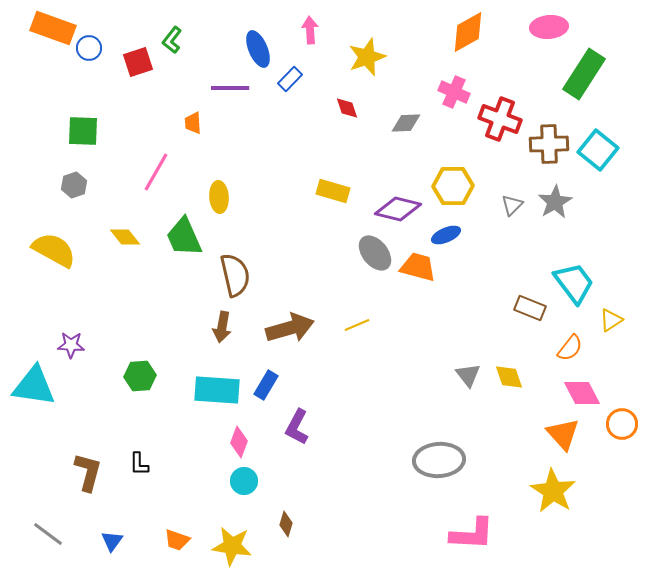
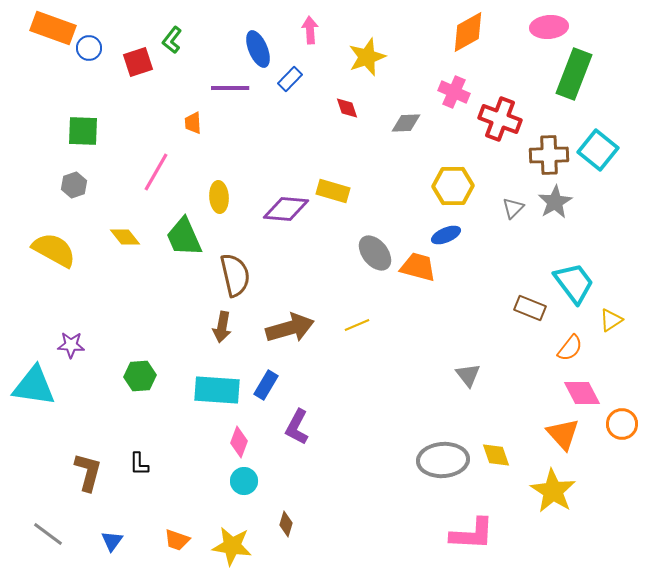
green rectangle at (584, 74): moved 10 px left; rotated 12 degrees counterclockwise
brown cross at (549, 144): moved 11 px down
gray triangle at (512, 205): moved 1 px right, 3 px down
purple diamond at (398, 209): moved 112 px left; rotated 9 degrees counterclockwise
yellow diamond at (509, 377): moved 13 px left, 78 px down
gray ellipse at (439, 460): moved 4 px right
